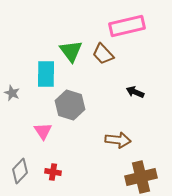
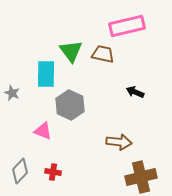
brown trapezoid: rotated 145 degrees clockwise
gray hexagon: rotated 8 degrees clockwise
pink triangle: rotated 36 degrees counterclockwise
brown arrow: moved 1 px right, 2 px down
